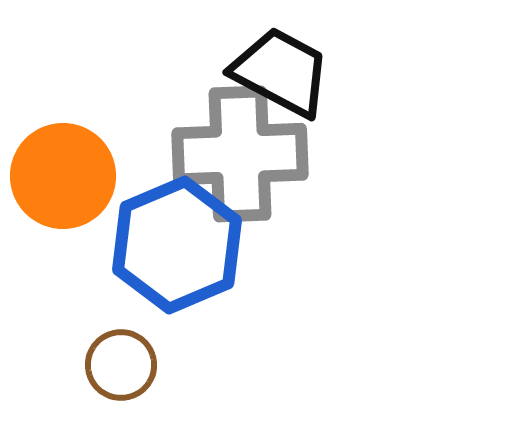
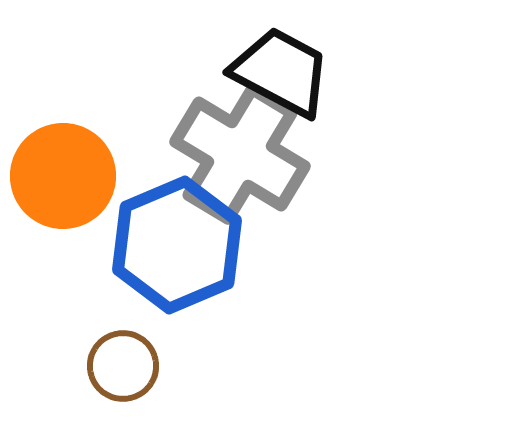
gray cross: rotated 33 degrees clockwise
brown circle: moved 2 px right, 1 px down
